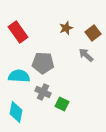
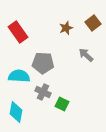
brown square: moved 10 px up
